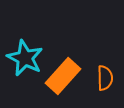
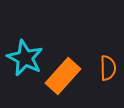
orange semicircle: moved 3 px right, 10 px up
